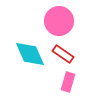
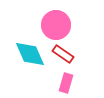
pink circle: moved 3 px left, 4 px down
pink rectangle: moved 2 px left, 1 px down
